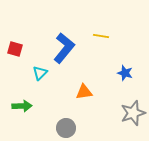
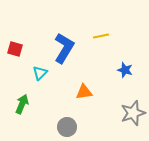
yellow line: rotated 21 degrees counterclockwise
blue L-shape: rotated 8 degrees counterclockwise
blue star: moved 3 px up
green arrow: moved 2 px up; rotated 66 degrees counterclockwise
gray circle: moved 1 px right, 1 px up
